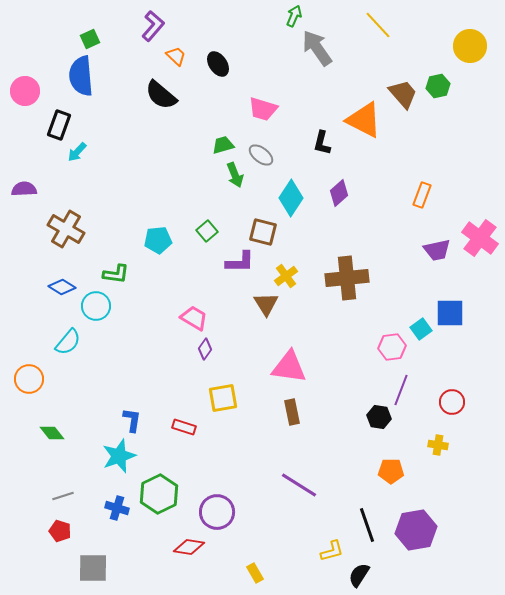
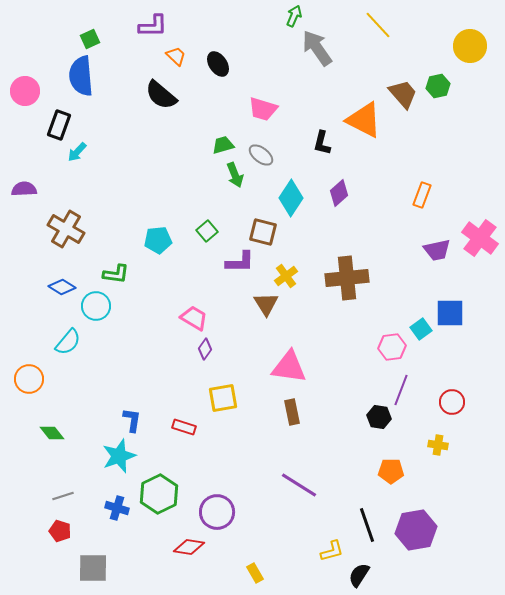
purple L-shape at (153, 26): rotated 48 degrees clockwise
